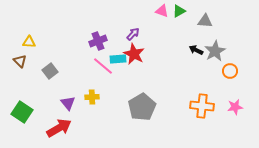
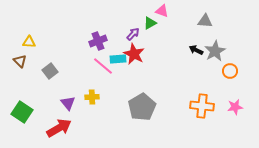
green triangle: moved 29 px left, 12 px down
